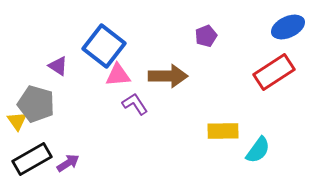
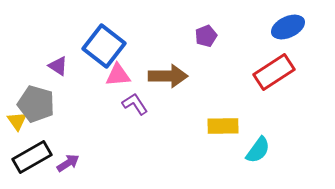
yellow rectangle: moved 5 px up
black rectangle: moved 2 px up
